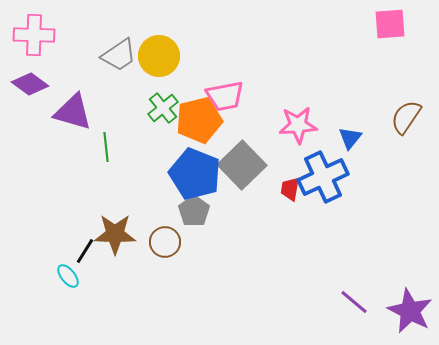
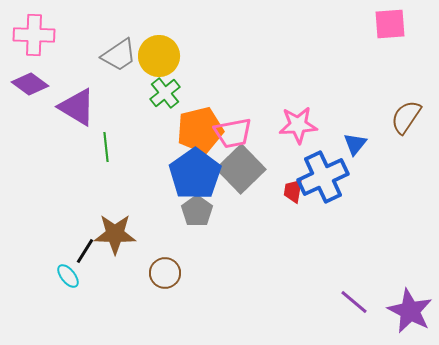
pink trapezoid: moved 8 px right, 37 px down
green cross: moved 2 px right, 15 px up
purple triangle: moved 4 px right, 5 px up; rotated 15 degrees clockwise
orange pentagon: moved 1 px right, 10 px down
blue triangle: moved 5 px right, 6 px down
gray square: moved 1 px left, 4 px down
blue pentagon: rotated 15 degrees clockwise
red trapezoid: moved 3 px right, 2 px down
gray pentagon: moved 3 px right
brown circle: moved 31 px down
